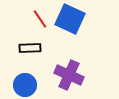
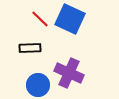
red line: rotated 12 degrees counterclockwise
purple cross: moved 2 px up
blue circle: moved 13 px right
